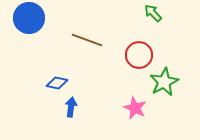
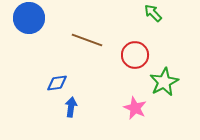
red circle: moved 4 px left
blue diamond: rotated 20 degrees counterclockwise
